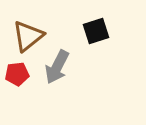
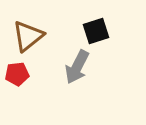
gray arrow: moved 20 px right
